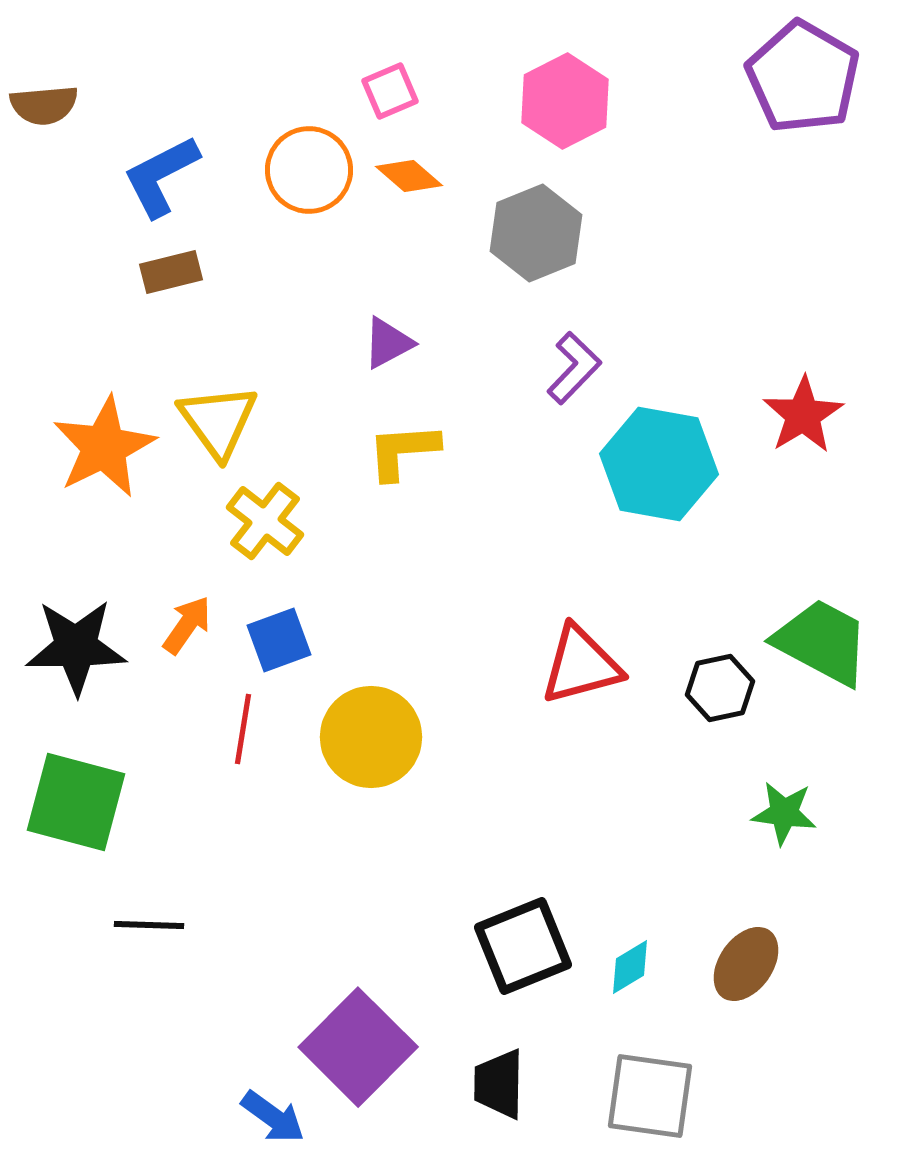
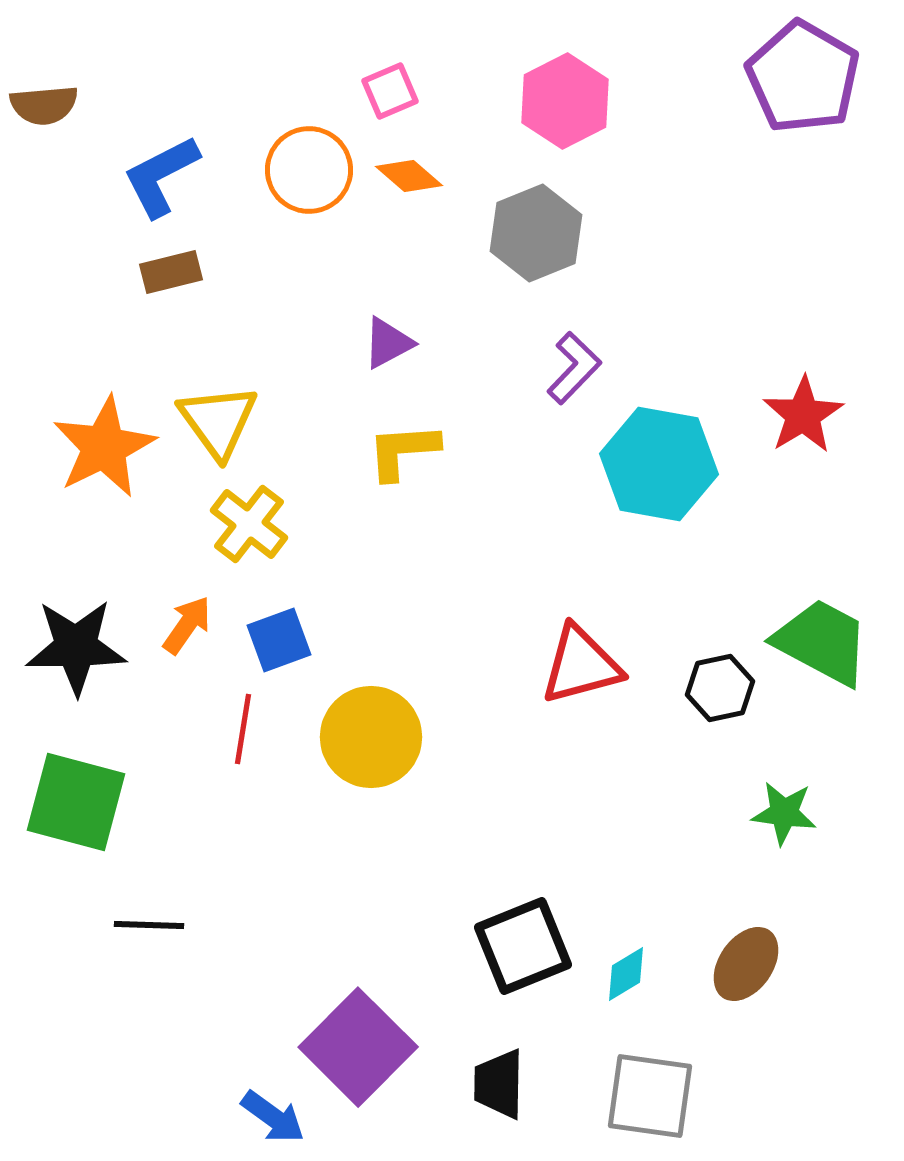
yellow cross: moved 16 px left, 3 px down
cyan diamond: moved 4 px left, 7 px down
